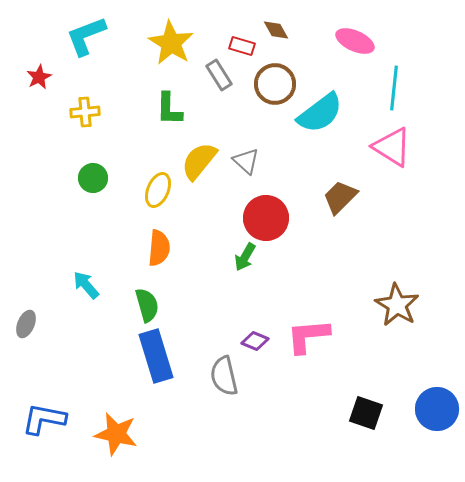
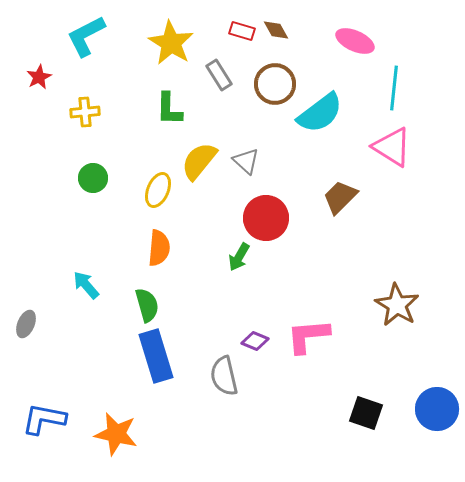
cyan L-shape: rotated 6 degrees counterclockwise
red rectangle: moved 15 px up
green arrow: moved 6 px left
